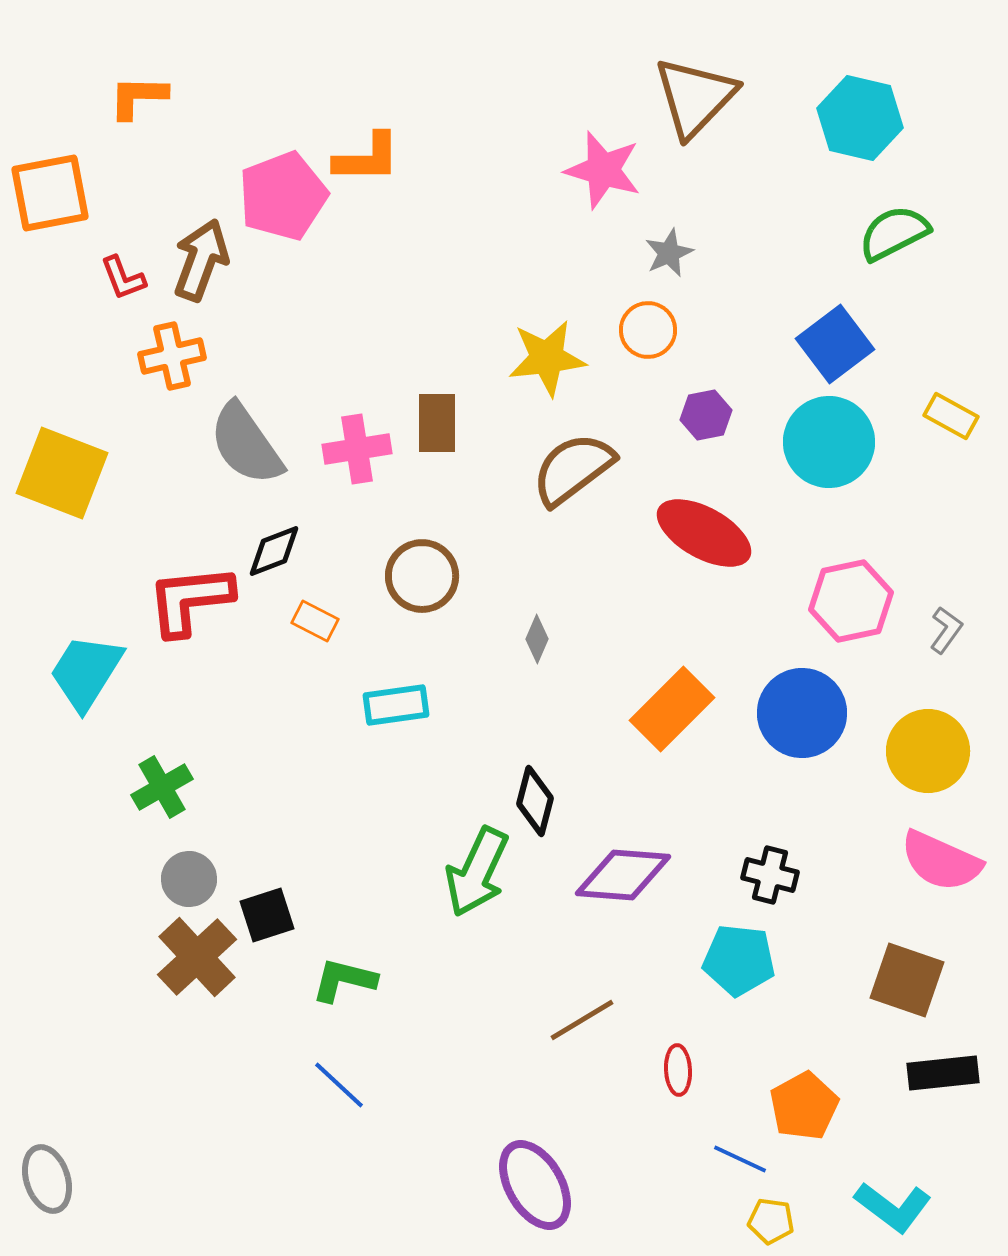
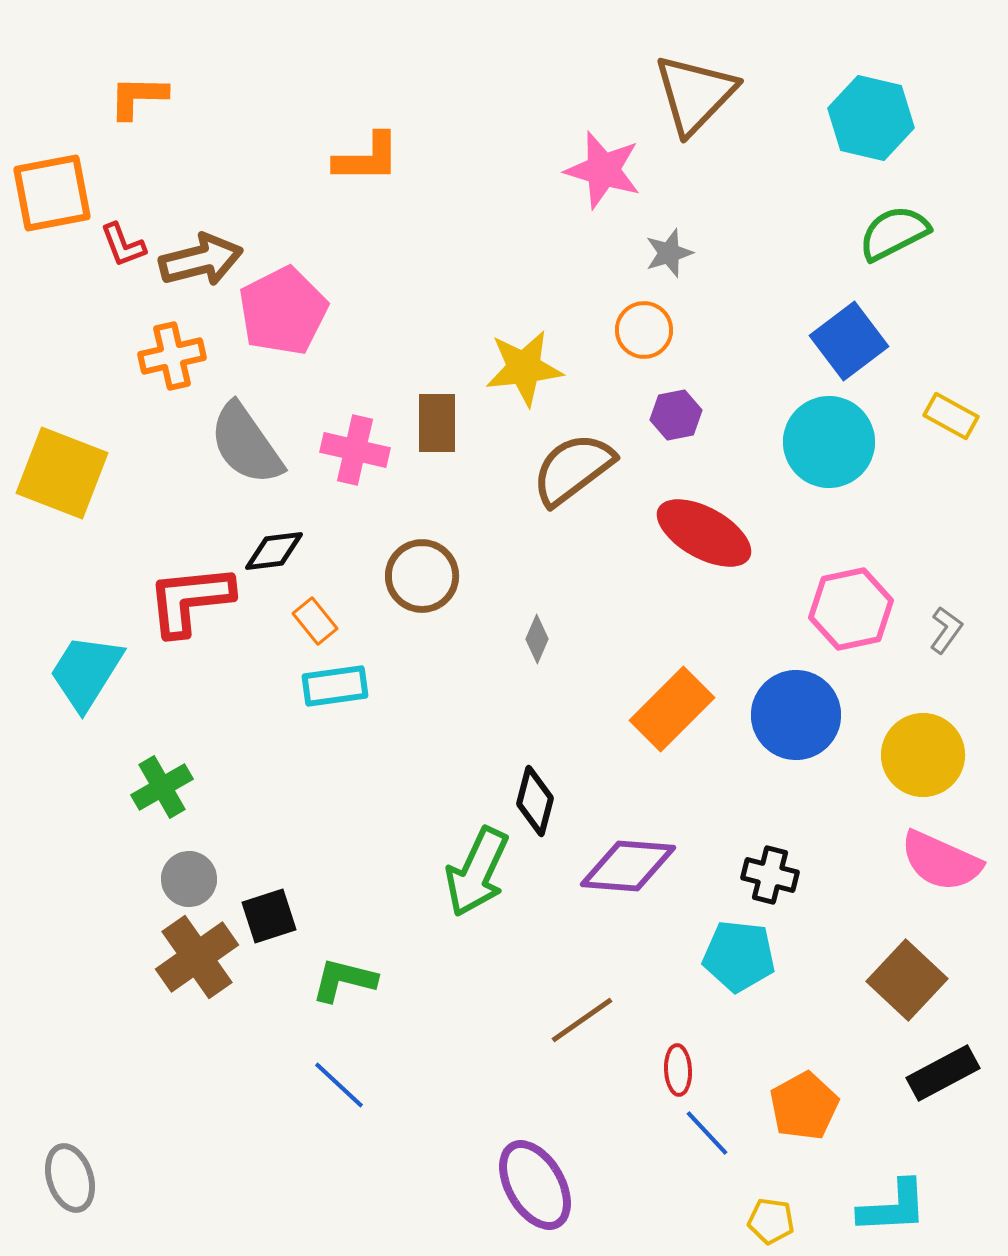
brown triangle at (695, 97): moved 3 px up
cyan hexagon at (860, 118): moved 11 px right
orange square at (50, 193): moved 2 px right
pink pentagon at (283, 196): moved 115 px down; rotated 6 degrees counterclockwise
gray star at (669, 253): rotated 6 degrees clockwise
brown arrow at (201, 260): rotated 56 degrees clockwise
red L-shape at (123, 278): moved 33 px up
orange circle at (648, 330): moved 4 px left
blue square at (835, 344): moved 14 px right, 3 px up
yellow star at (547, 358): moved 23 px left, 10 px down
purple hexagon at (706, 415): moved 30 px left
pink cross at (357, 449): moved 2 px left, 1 px down; rotated 22 degrees clockwise
black diamond at (274, 551): rotated 14 degrees clockwise
pink hexagon at (851, 601): moved 8 px down
orange rectangle at (315, 621): rotated 24 degrees clockwise
cyan rectangle at (396, 705): moved 61 px left, 19 px up
blue circle at (802, 713): moved 6 px left, 2 px down
yellow circle at (928, 751): moved 5 px left, 4 px down
purple diamond at (623, 875): moved 5 px right, 9 px up
black square at (267, 915): moved 2 px right, 1 px down
brown cross at (197, 957): rotated 8 degrees clockwise
cyan pentagon at (739, 960): moved 4 px up
brown square at (907, 980): rotated 24 degrees clockwise
brown line at (582, 1020): rotated 4 degrees counterclockwise
black rectangle at (943, 1073): rotated 22 degrees counterclockwise
blue line at (740, 1159): moved 33 px left, 26 px up; rotated 22 degrees clockwise
gray ellipse at (47, 1179): moved 23 px right, 1 px up
cyan L-shape at (893, 1207): rotated 40 degrees counterclockwise
